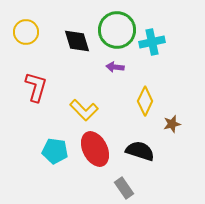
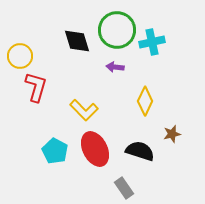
yellow circle: moved 6 px left, 24 px down
brown star: moved 10 px down
cyan pentagon: rotated 20 degrees clockwise
